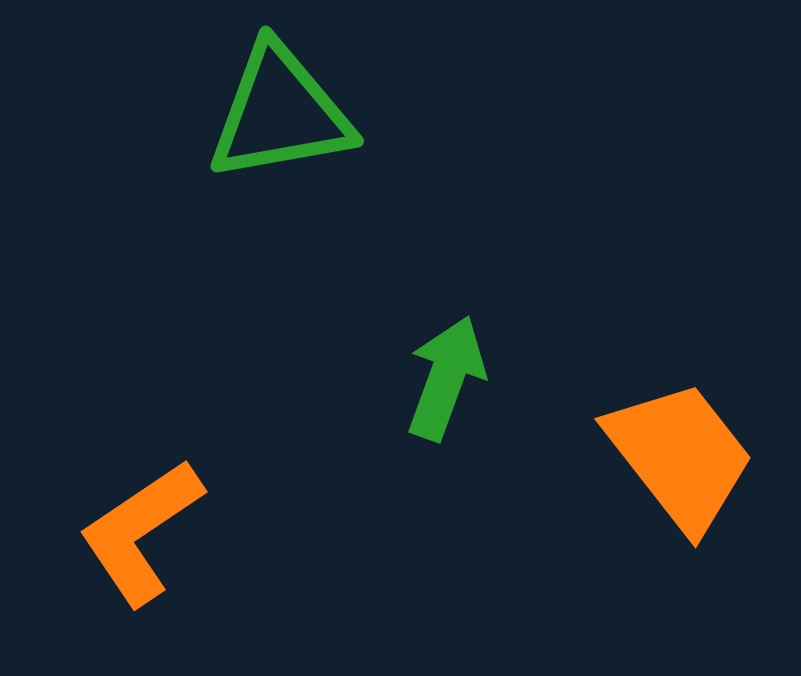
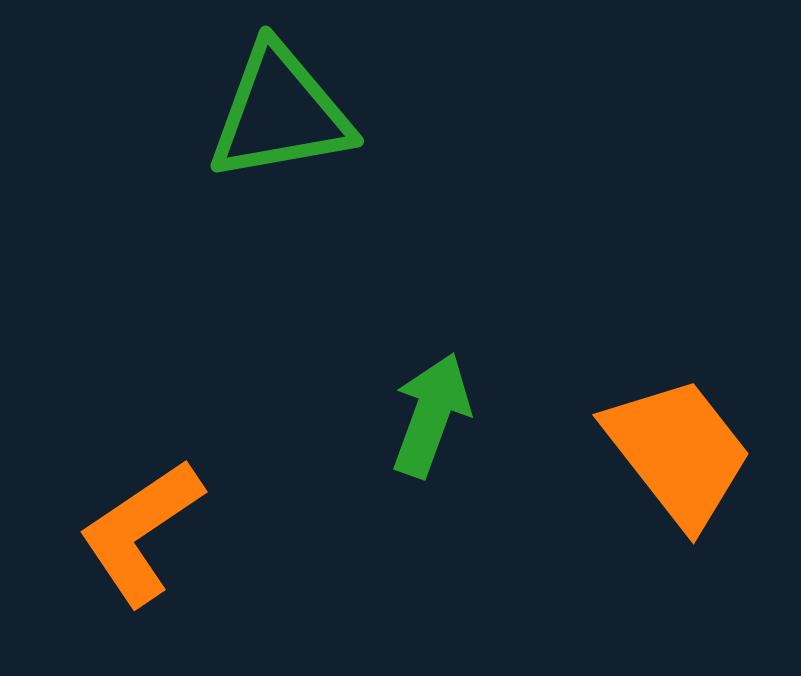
green arrow: moved 15 px left, 37 px down
orange trapezoid: moved 2 px left, 4 px up
